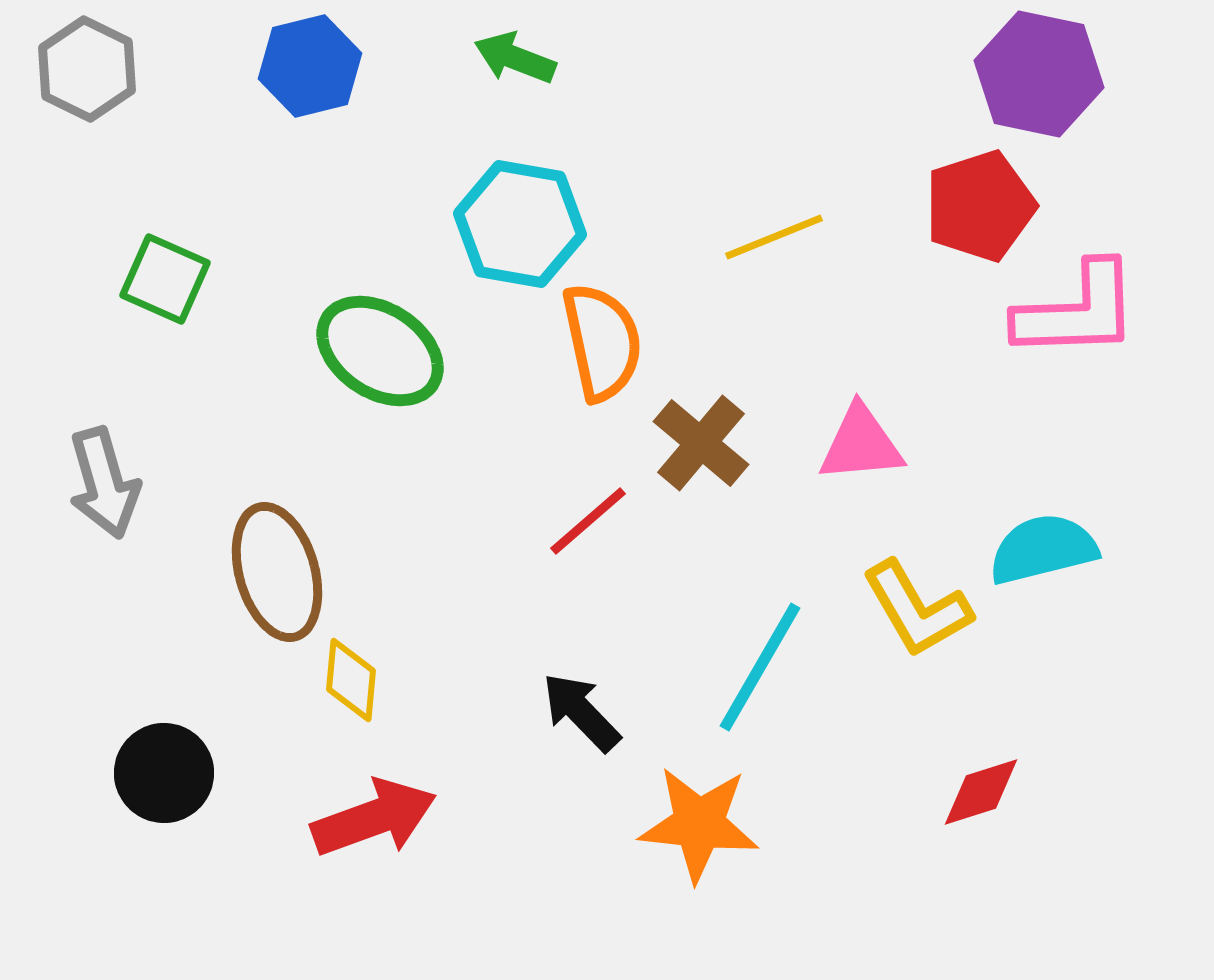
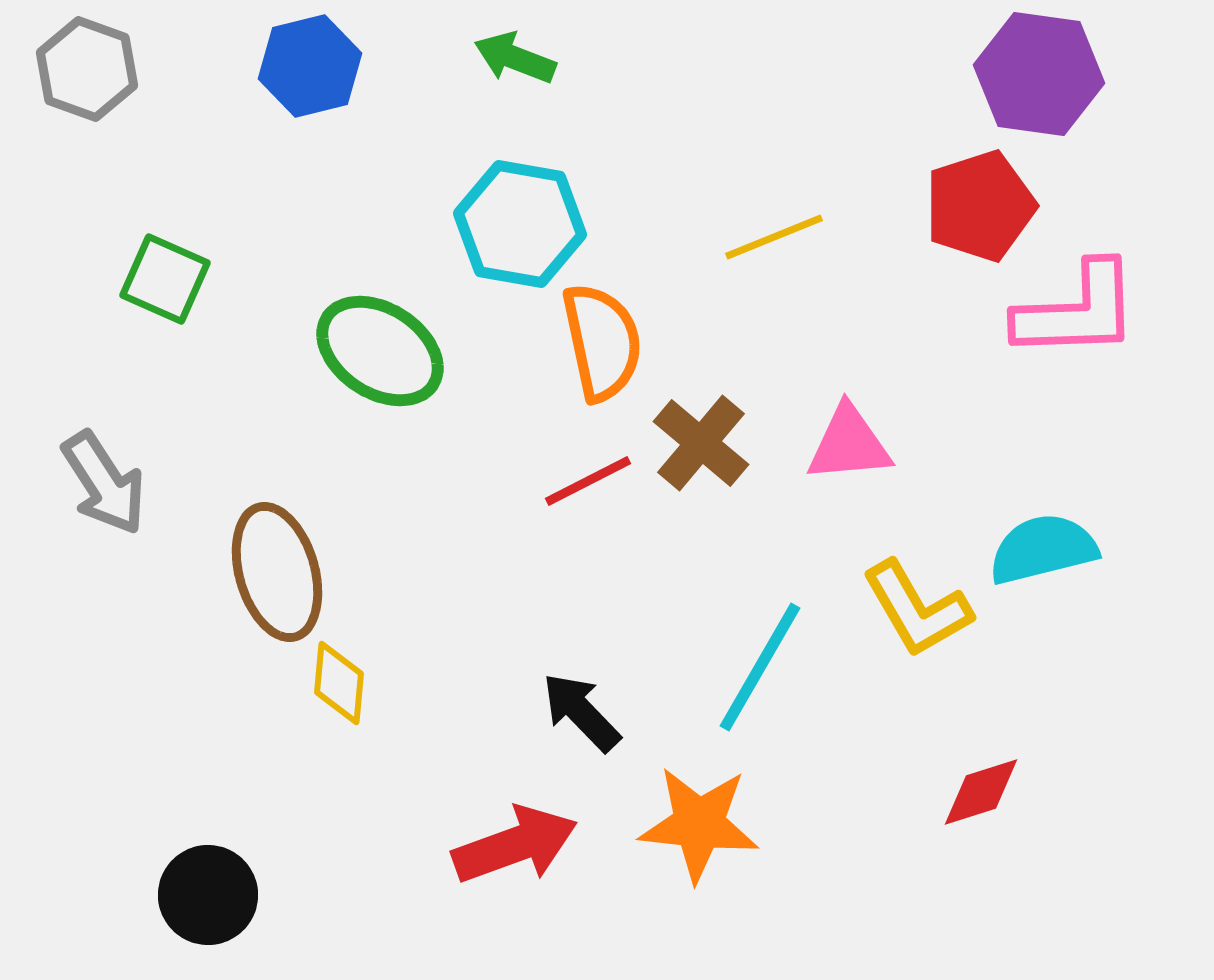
gray hexagon: rotated 6 degrees counterclockwise
purple hexagon: rotated 4 degrees counterclockwise
pink triangle: moved 12 px left
gray arrow: rotated 17 degrees counterclockwise
red line: moved 40 px up; rotated 14 degrees clockwise
yellow diamond: moved 12 px left, 3 px down
black circle: moved 44 px right, 122 px down
red arrow: moved 141 px right, 27 px down
